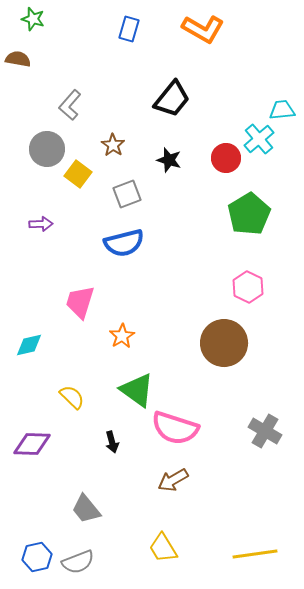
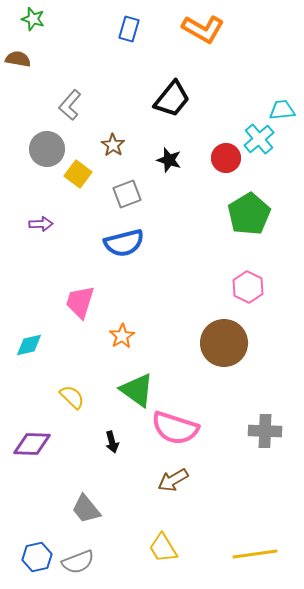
gray cross: rotated 28 degrees counterclockwise
